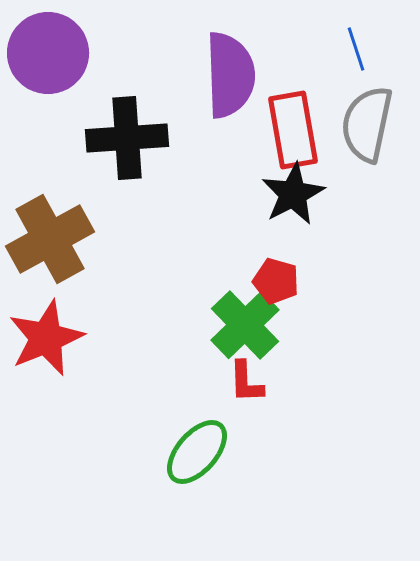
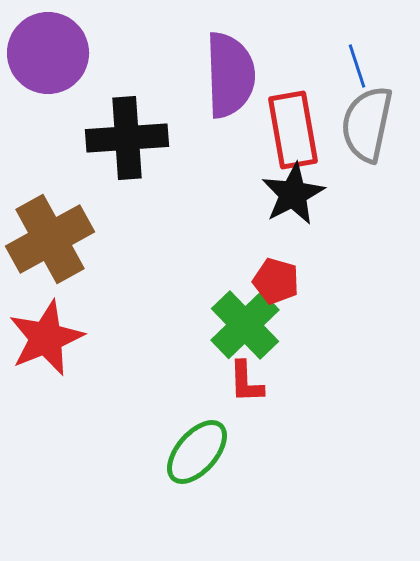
blue line: moved 1 px right, 17 px down
